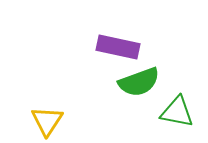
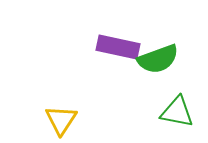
green semicircle: moved 19 px right, 23 px up
yellow triangle: moved 14 px right, 1 px up
